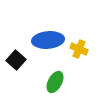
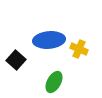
blue ellipse: moved 1 px right
green ellipse: moved 1 px left
